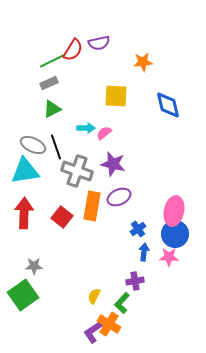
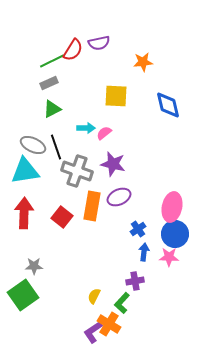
pink ellipse: moved 2 px left, 4 px up
